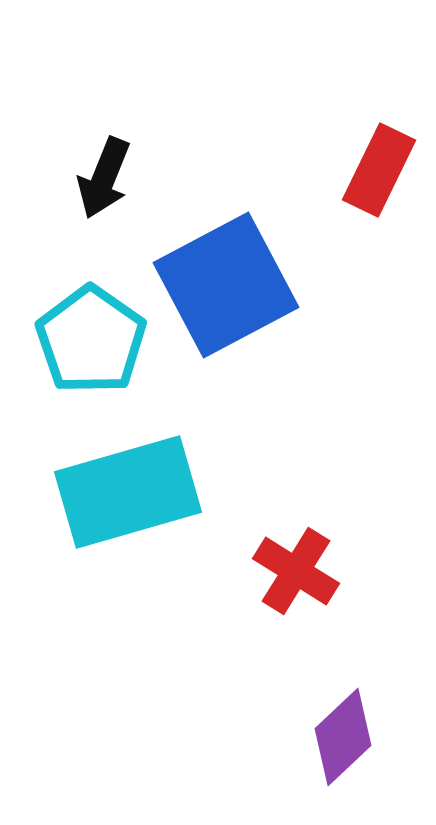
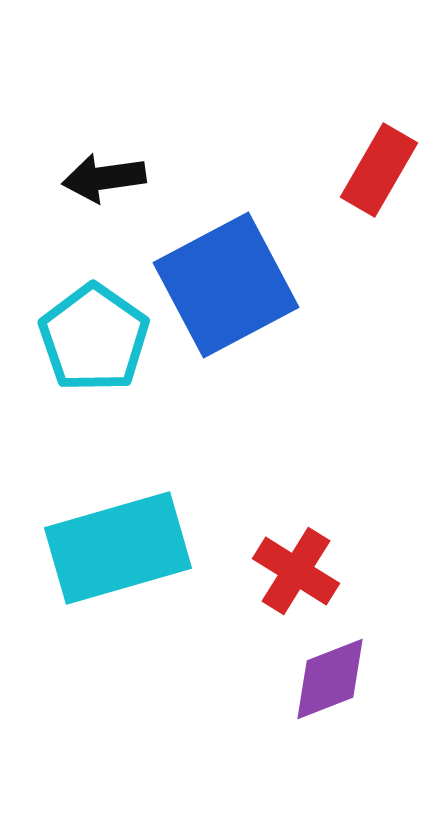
red rectangle: rotated 4 degrees clockwise
black arrow: rotated 60 degrees clockwise
cyan pentagon: moved 3 px right, 2 px up
cyan rectangle: moved 10 px left, 56 px down
purple diamond: moved 13 px left, 58 px up; rotated 22 degrees clockwise
